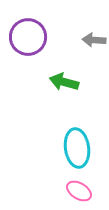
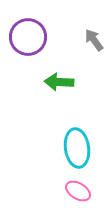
gray arrow: rotated 50 degrees clockwise
green arrow: moved 5 px left; rotated 12 degrees counterclockwise
pink ellipse: moved 1 px left
